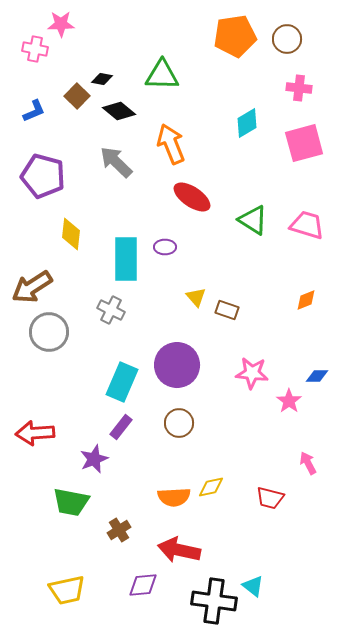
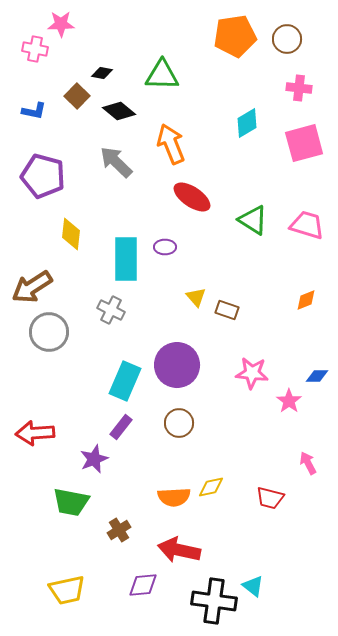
black diamond at (102, 79): moved 6 px up
blue L-shape at (34, 111): rotated 35 degrees clockwise
cyan rectangle at (122, 382): moved 3 px right, 1 px up
